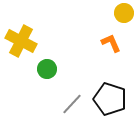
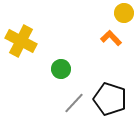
orange L-shape: moved 5 px up; rotated 20 degrees counterclockwise
green circle: moved 14 px right
gray line: moved 2 px right, 1 px up
